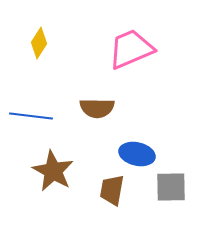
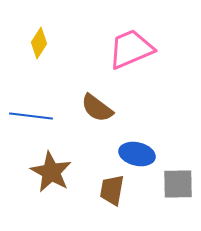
brown semicircle: rotated 36 degrees clockwise
brown star: moved 2 px left, 1 px down
gray square: moved 7 px right, 3 px up
